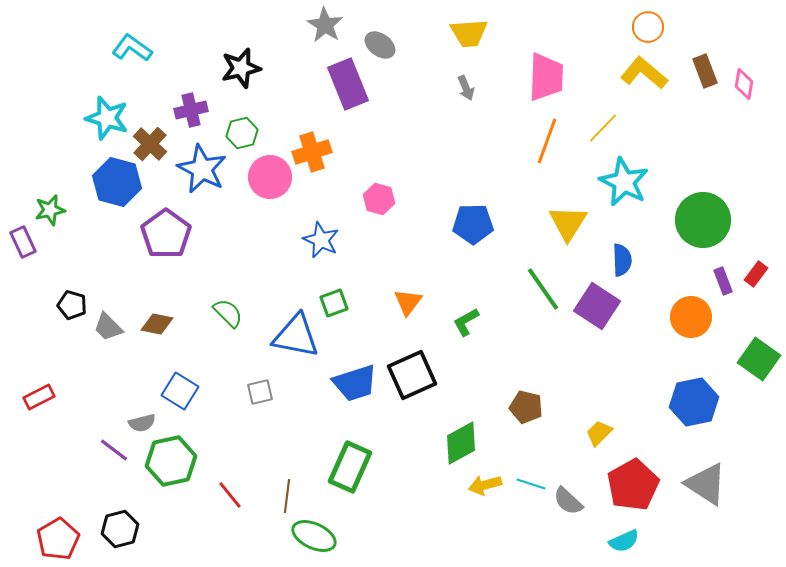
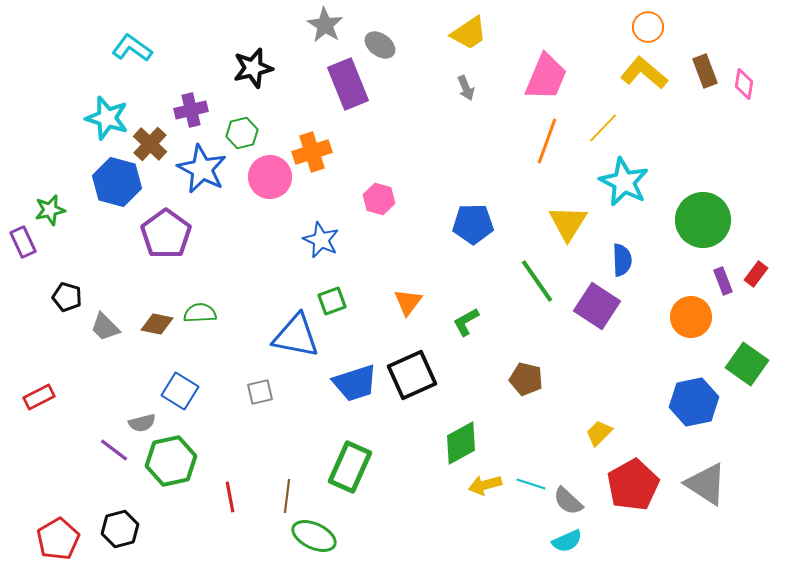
yellow trapezoid at (469, 33): rotated 30 degrees counterclockwise
black star at (241, 68): moved 12 px right
pink trapezoid at (546, 77): rotated 21 degrees clockwise
green line at (543, 289): moved 6 px left, 8 px up
green square at (334, 303): moved 2 px left, 2 px up
black pentagon at (72, 305): moved 5 px left, 8 px up
green semicircle at (228, 313): moved 28 px left; rotated 48 degrees counterclockwise
gray trapezoid at (108, 327): moved 3 px left
green square at (759, 359): moved 12 px left, 5 px down
brown pentagon at (526, 407): moved 28 px up
red line at (230, 495): moved 2 px down; rotated 28 degrees clockwise
cyan semicircle at (624, 541): moved 57 px left
